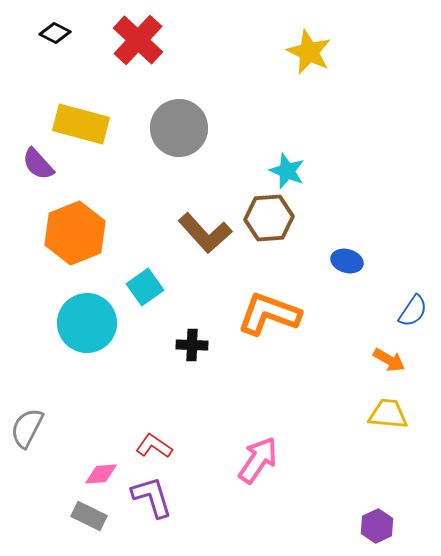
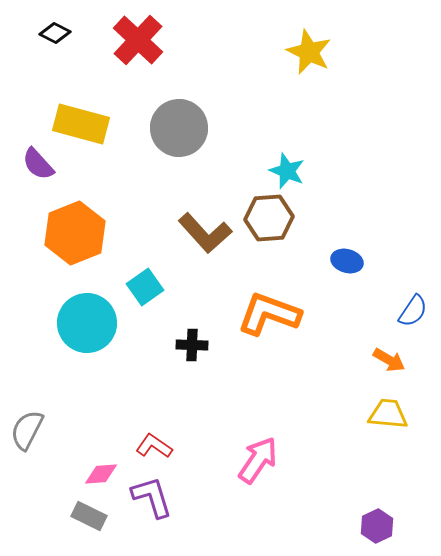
gray semicircle: moved 2 px down
